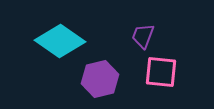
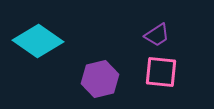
purple trapezoid: moved 14 px right, 1 px up; rotated 144 degrees counterclockwise
cyan diamond: moved 22 px left
